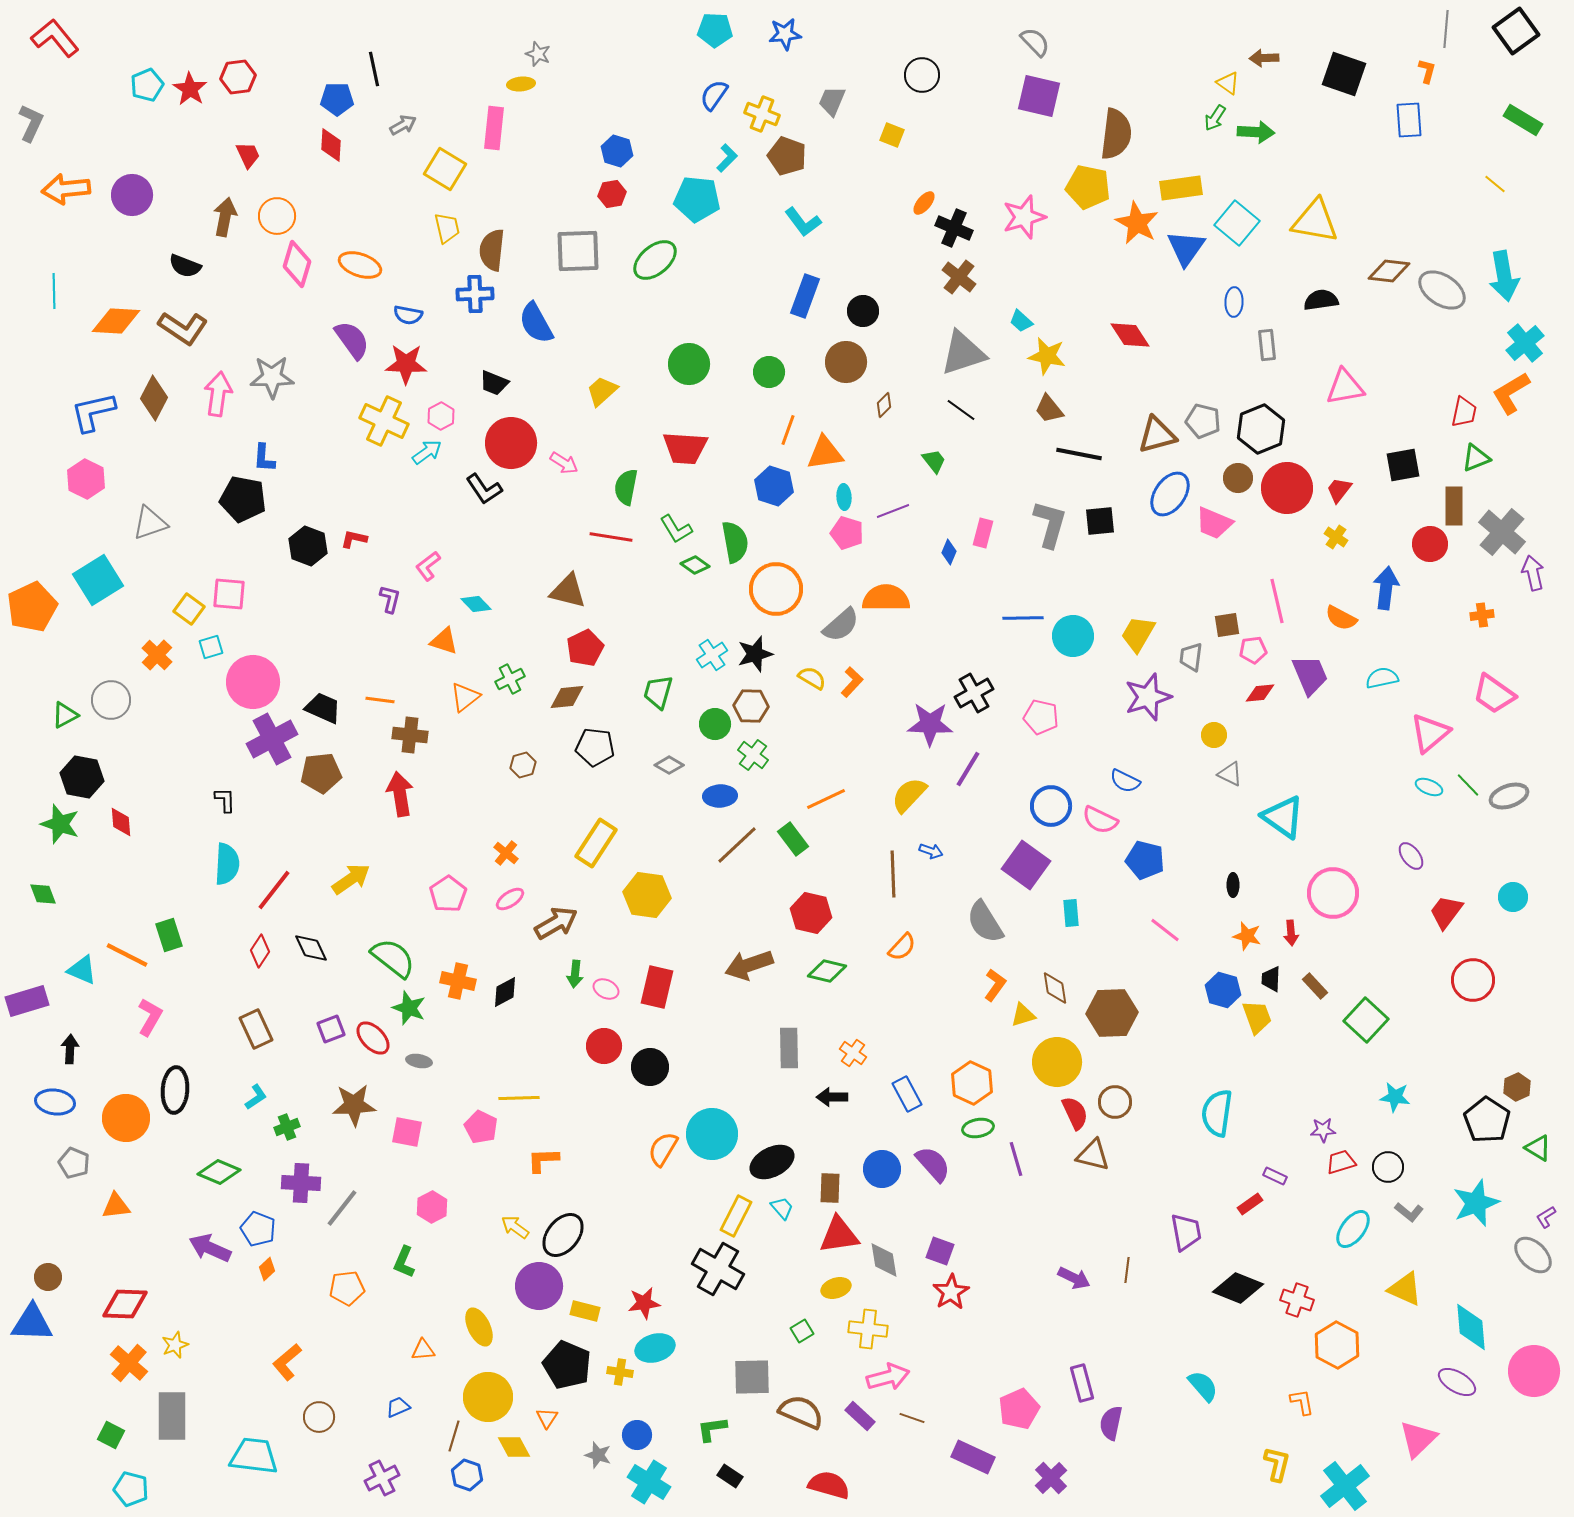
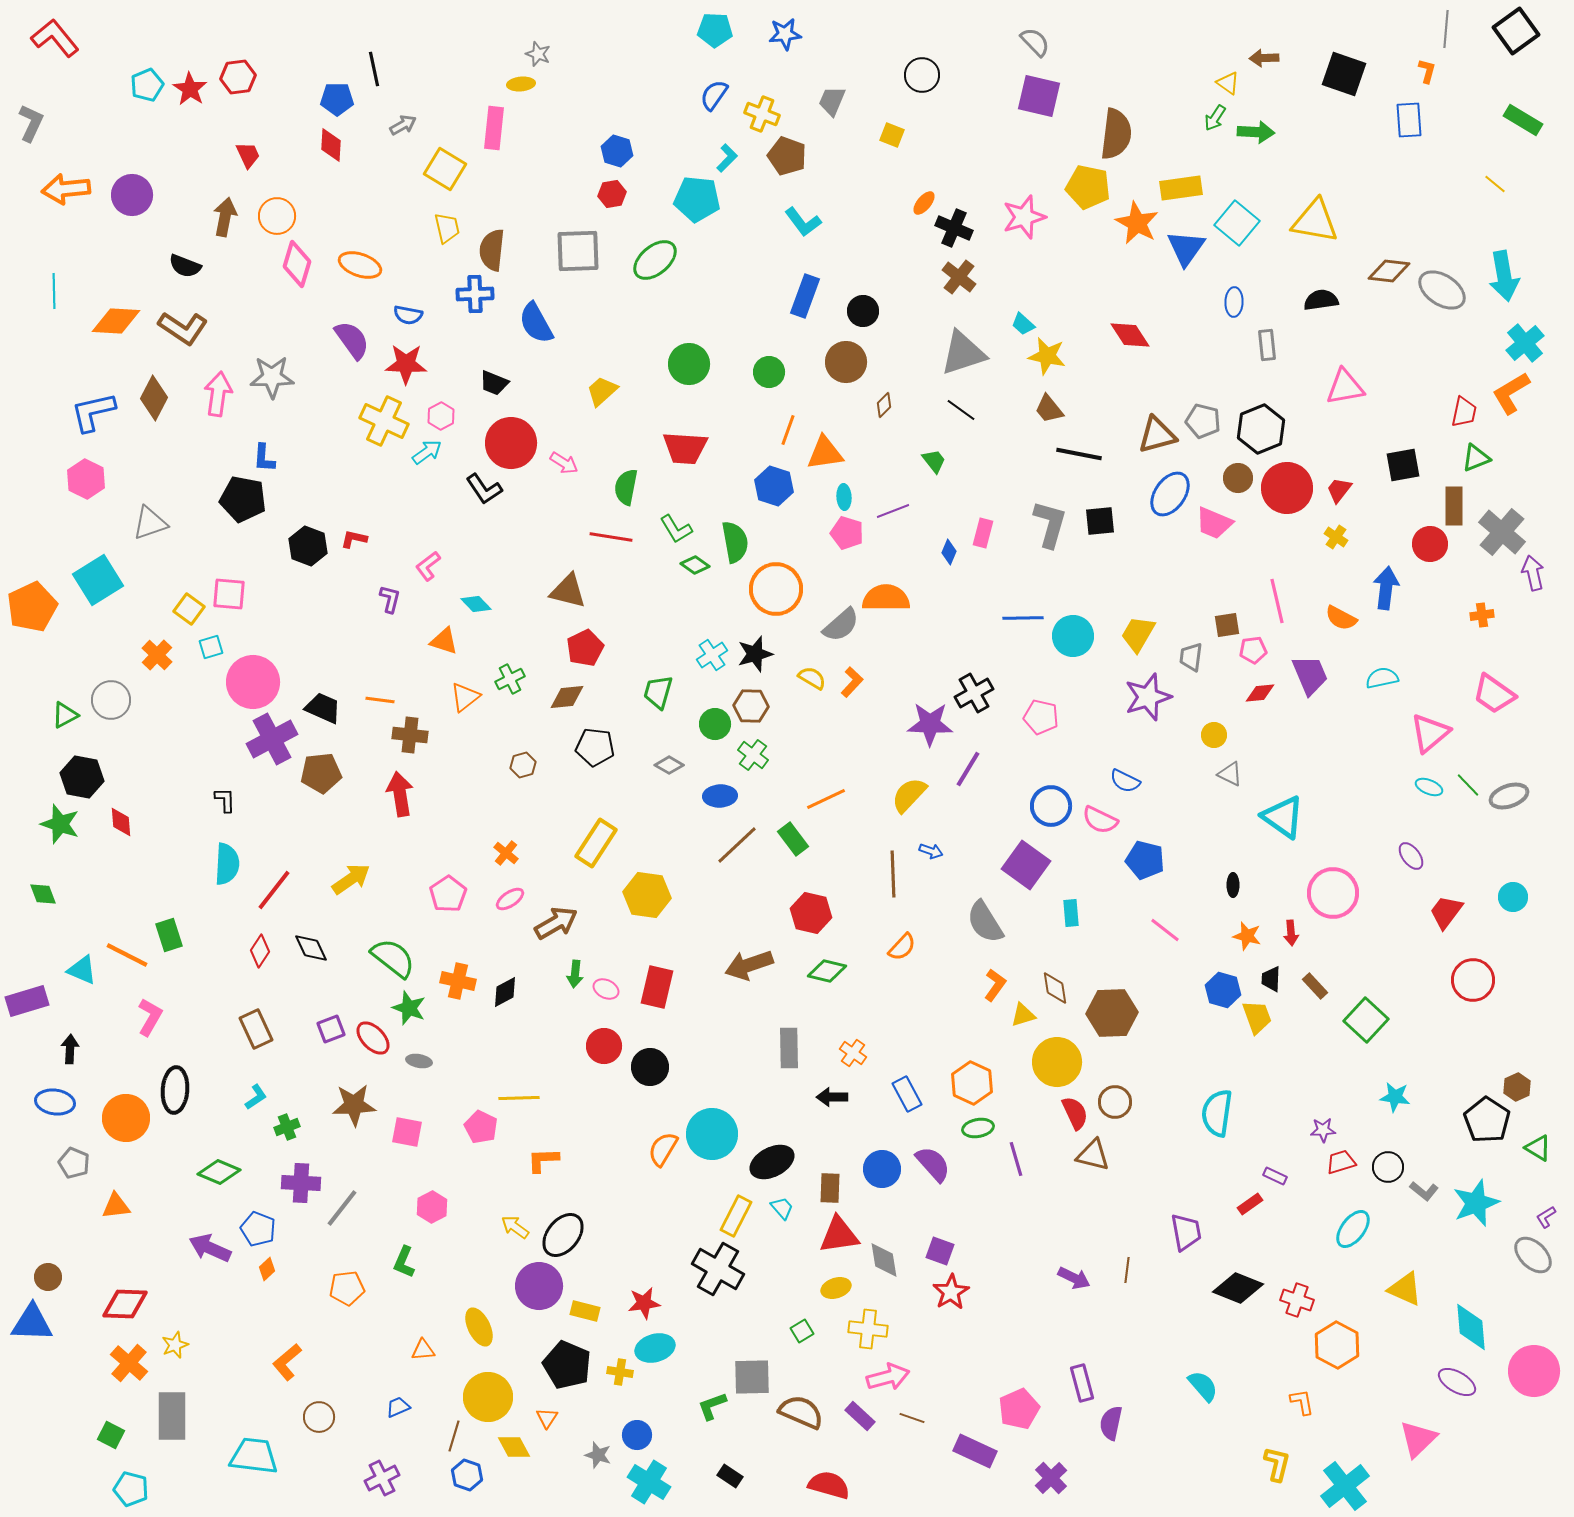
cyan trapezoid at (1021, 321): moved 2 px right, 3 px down
gray L-shape at (1409, 1212): moved 15 px right, 21 px up
green L-shape at (712, 1429): moved 23 px up; rotated 12 degrees counterclockwise
purple rectangle at (973, 1457): moved 2 px right, 6 px up
